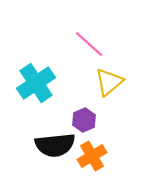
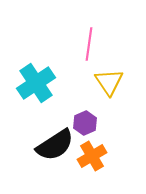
pink line: rotated 56 degrees clockwise
yellow triangle: rotated 24 degrees counterclockwise
purple hexagon: moved 1 px right, 3 px down
black semicircle: rotated 27 degrees counterclockwise
